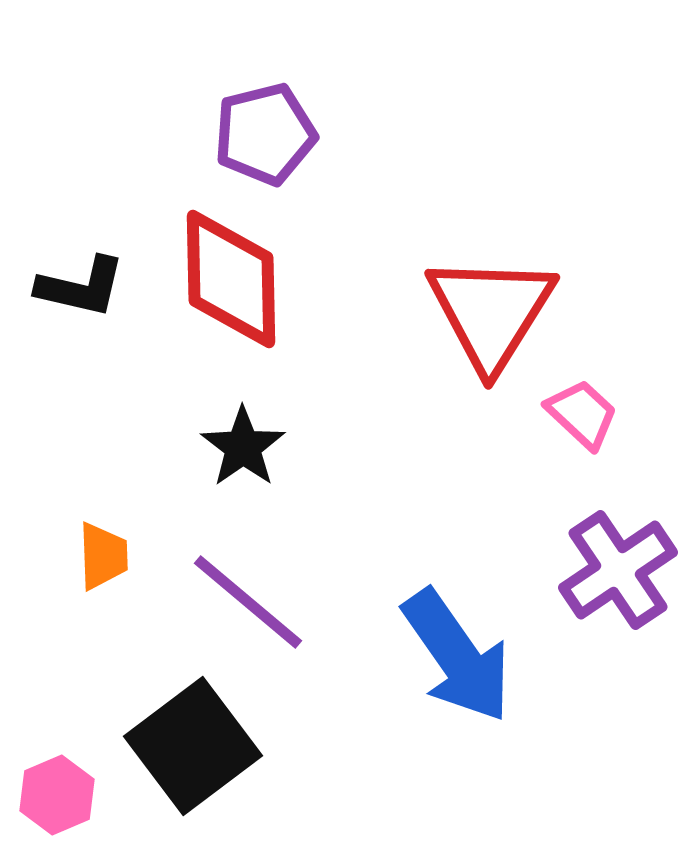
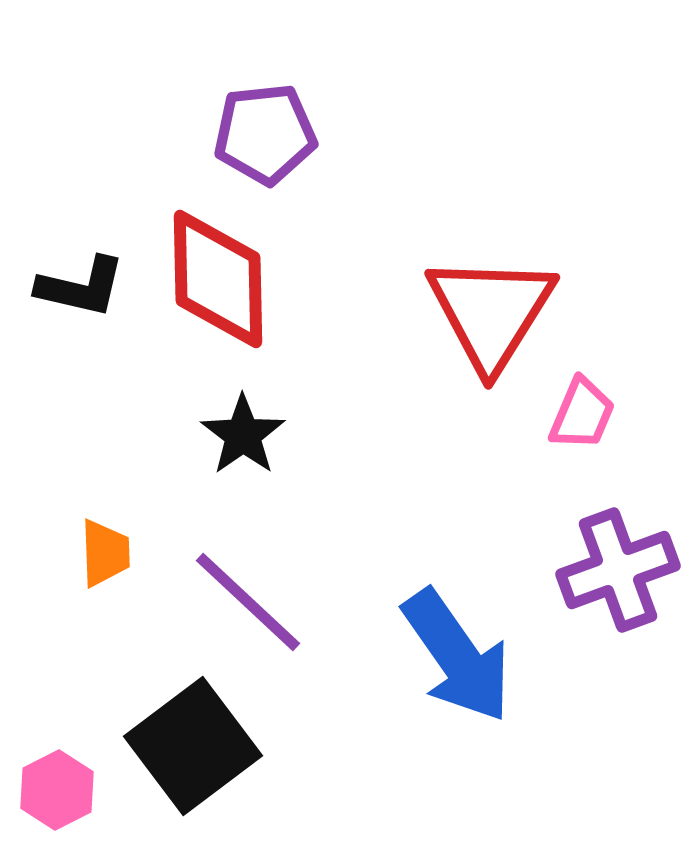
purple pentagon: rotated 8 degrees clockwise
red diamond: moved 13 px left
pink trapezoid: rotated 70 degrees clockwise
black star: moved 12 px up
orange trapezoid: moved 2 px right, 3 px up
purple cross: rotated 14 degrees clockwise
purple line: rotated 3 degrees clockwise
pink hexagon: moved 5 px up; rotated 4 degrees counterclockwise
